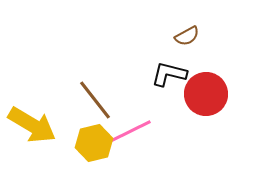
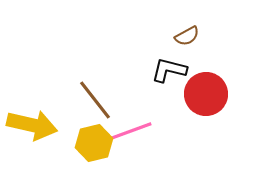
black L-shape: moved 4 px up
yellow arrow: rotated 18 degrees counterclockwise
pink line: rotated 6 degrees clockwise
